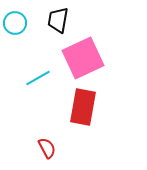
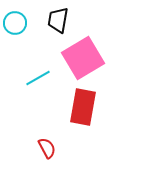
pink square: rotated 6 degrees counterclockwise
